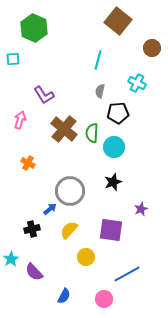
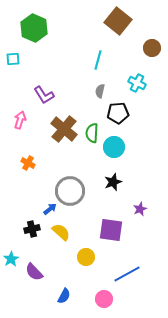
purple star: moved 1 px left
yellow semicircle: moved 8 px left, 2 px down; rotated 90 degrees clockwise
